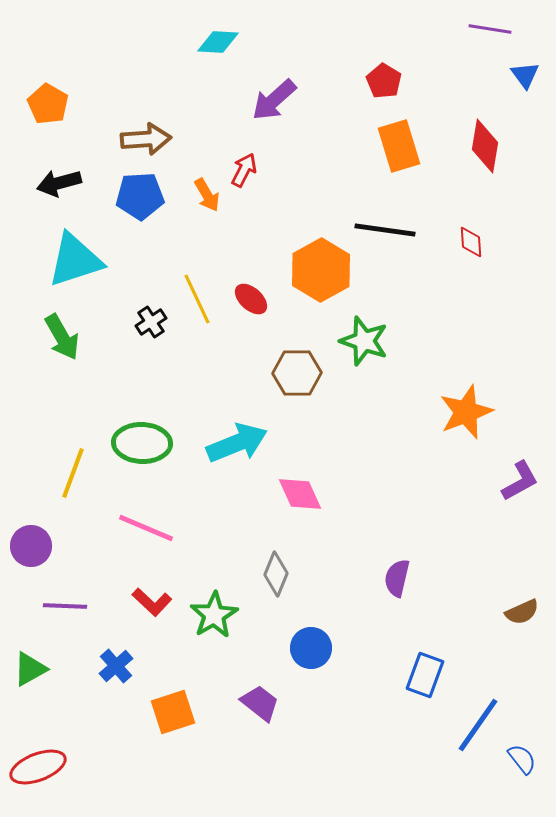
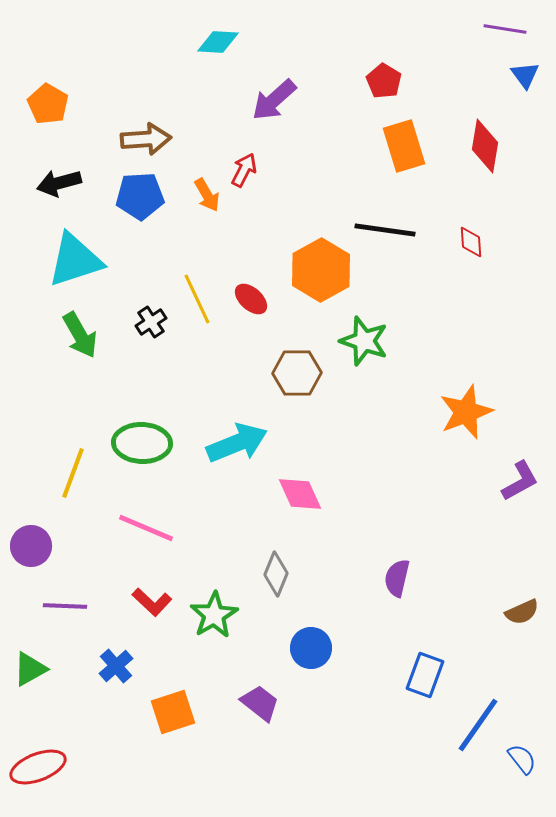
purple line at (490, 29): moved 15 px right
orange rectangle at (399, 146): moved 5 px right
green arrow at (62, 337): moved 18 px right, 2 px up
